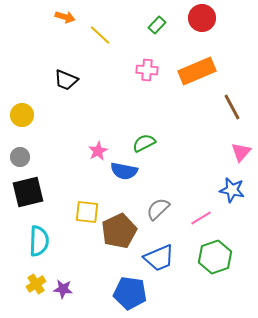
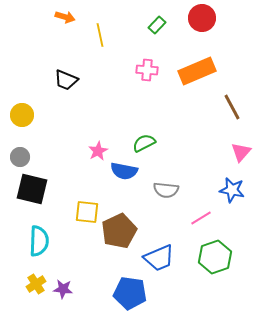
yellow line: rotated 35 degrees clockwise
black square: moved 4 px right, 3 px up; rotated 28 degrees clockwise
gray semicircle: moved 8 px right, 19 px up; rotated 130 degrees counterclockwise
